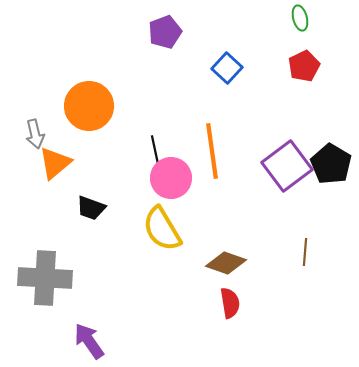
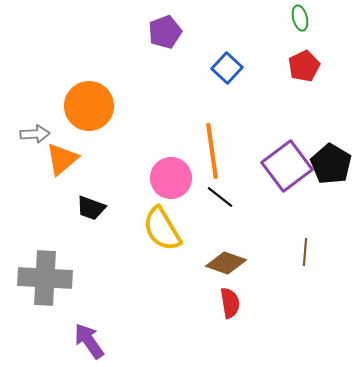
gray arrow: rotated 80 degrees counterclockwise
black line: moved 65 px right, 47 px down; rotated 40 degrees counterclockwise
orange triangle: moved 7 px right, 4 px up
